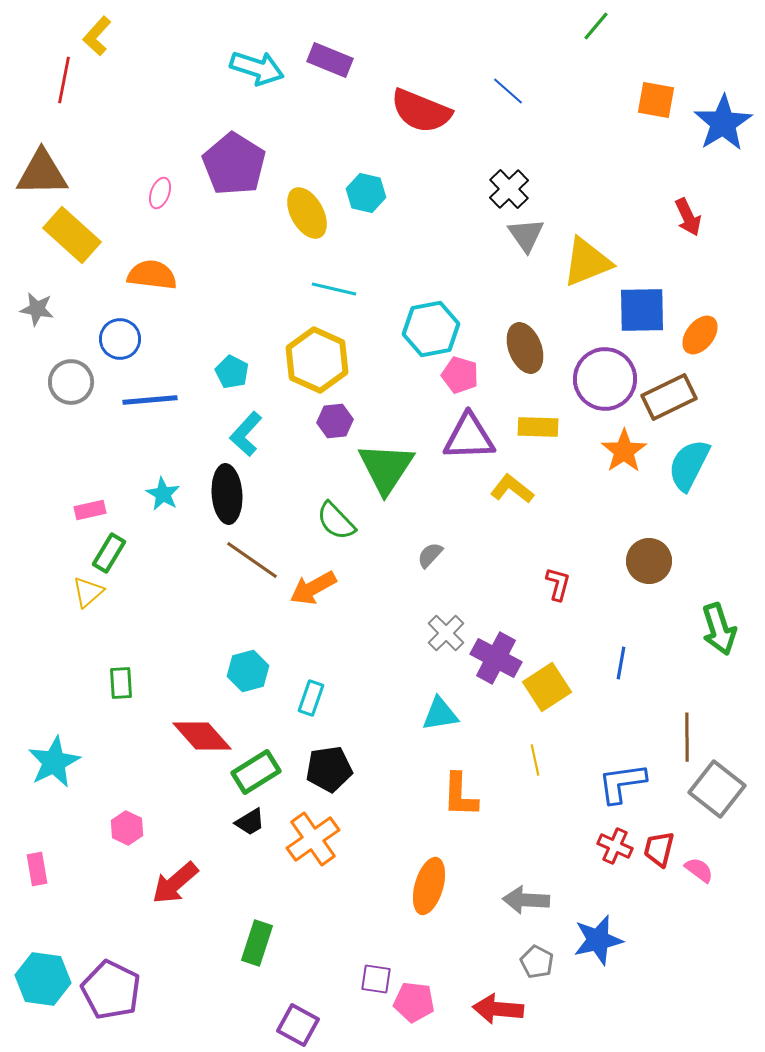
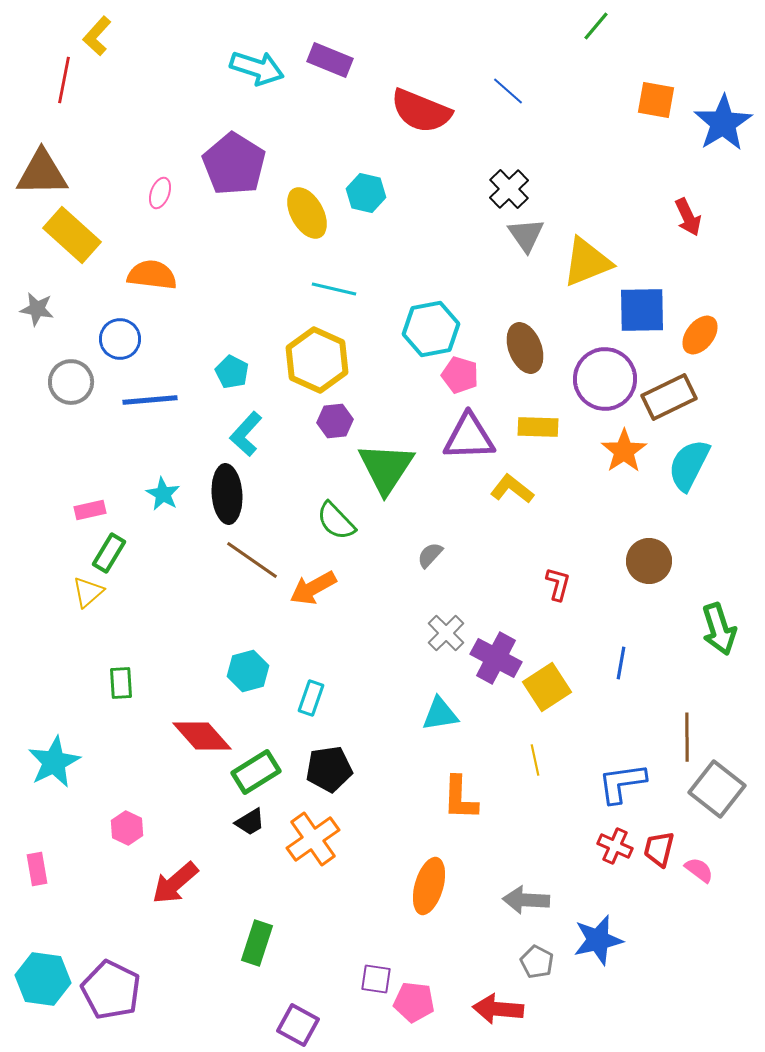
orange L-shape at (460, 795): moved 3 px down
